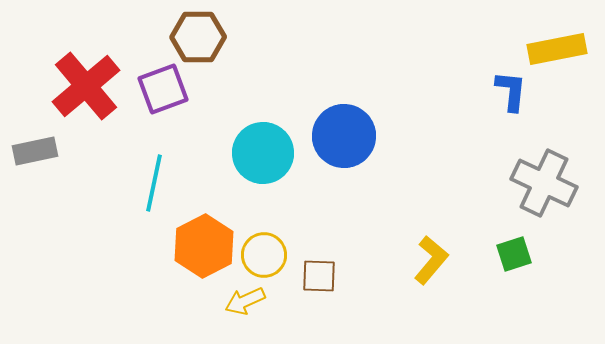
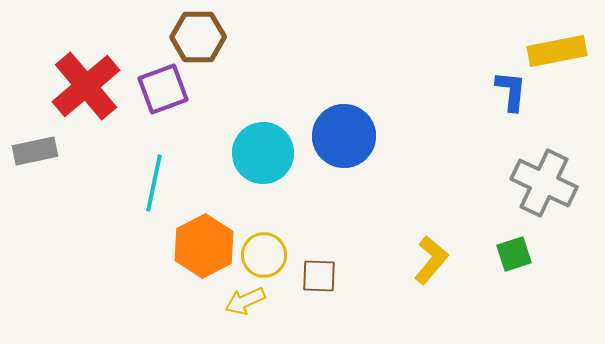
yellow rectangle: moved 2 px down
